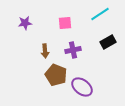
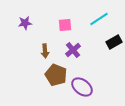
cyan line: moved 1 px left, 5 px down
pink square: moved 2 px down
black rectangle: moved 6 px right
purple cross: rotated 28 degrees counterclockwise
